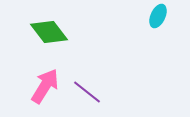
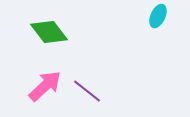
pink arrow: rotated 15 degrees clockwise
purple line: moved 1 px up
